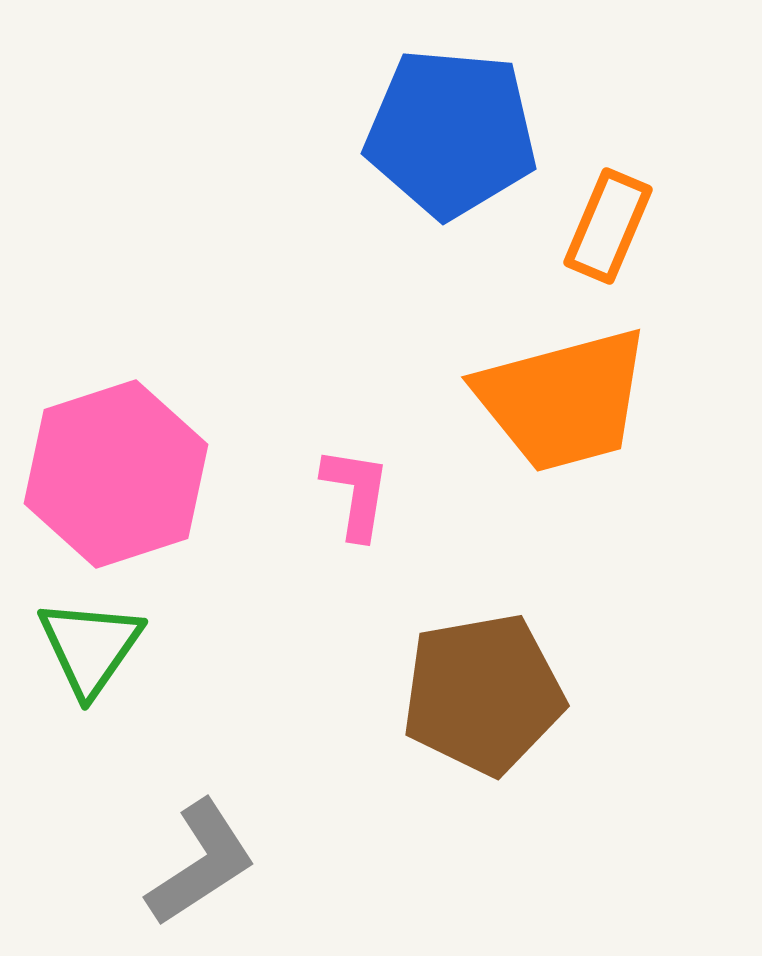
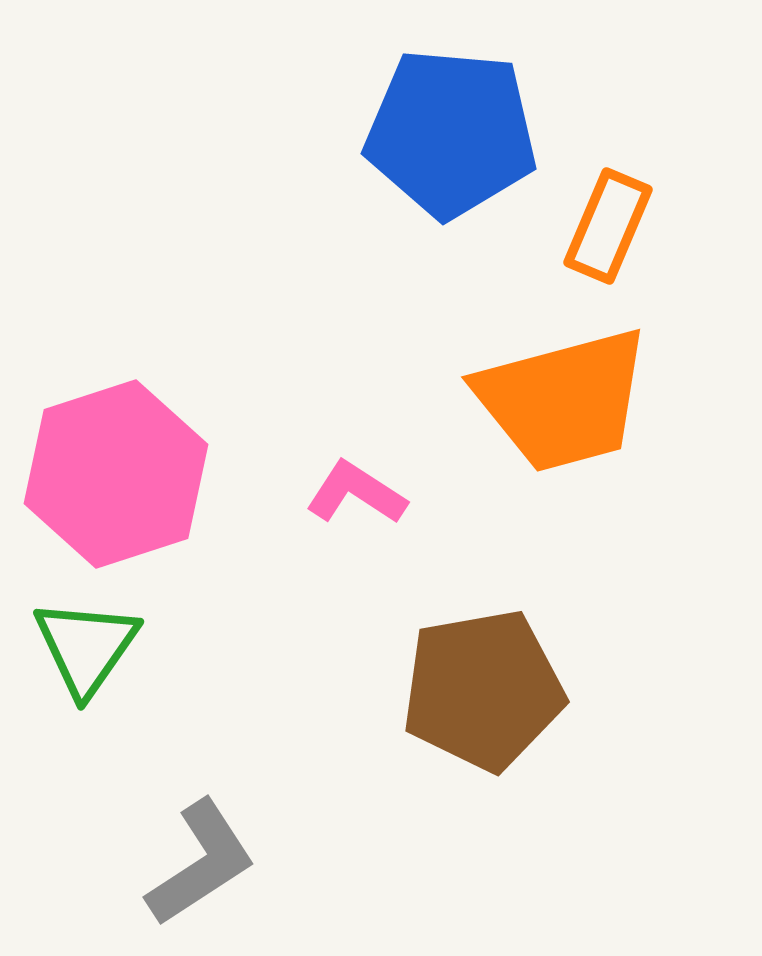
pink L-shape: rotated 66 degrees counterclockwise
green triangle: moved 4 px left
brown pentagon: moved 4 px up
